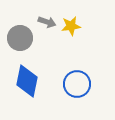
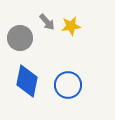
gray arrow: rotated 30 degrees clockwise
blue circle: moved 9 px left, 1 px down
